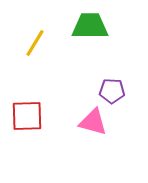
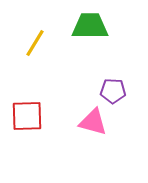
purple pentagon: moved 1 px right
